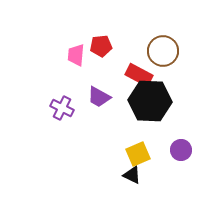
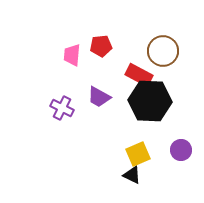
pink trapezoid: moved 4 px left
